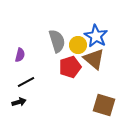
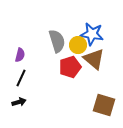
blue star: moved 4 px left, 2 px up; rotated 20 degrees counterclockwise
black line: moved 5 px left, 4 px up; rotated 36 degrees counterclockwise
